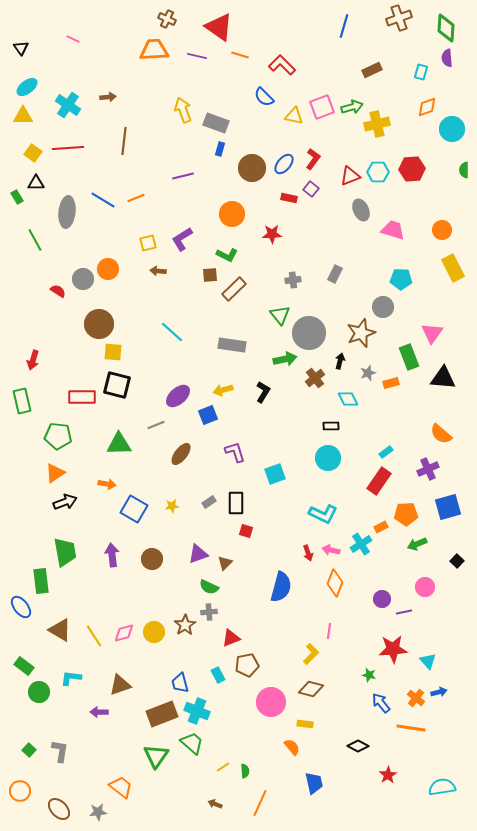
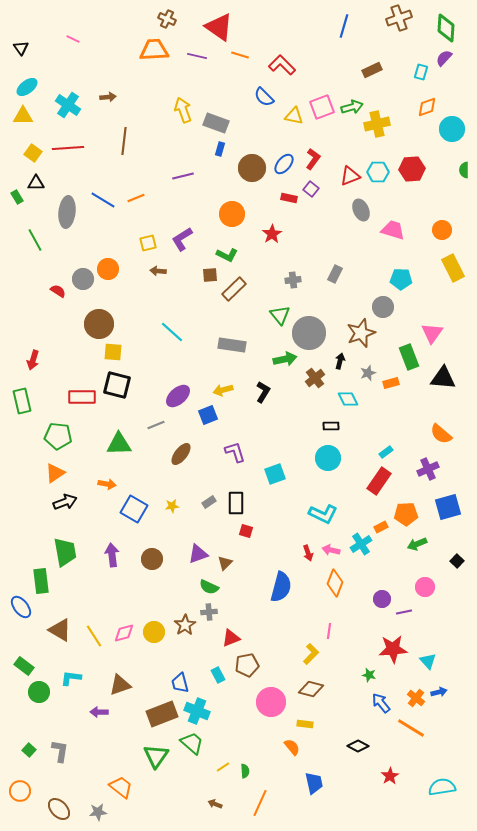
purple semicircle at (447, 58): moved 3 px left; rotated 48 degrees clockwise
red star at (272, 234): rotated 30 degrees counterclockwise
orange line at (411, 728): rotated 24 degrees clockwise
red star at (388, 775): moved 2 px right, 1 px down
